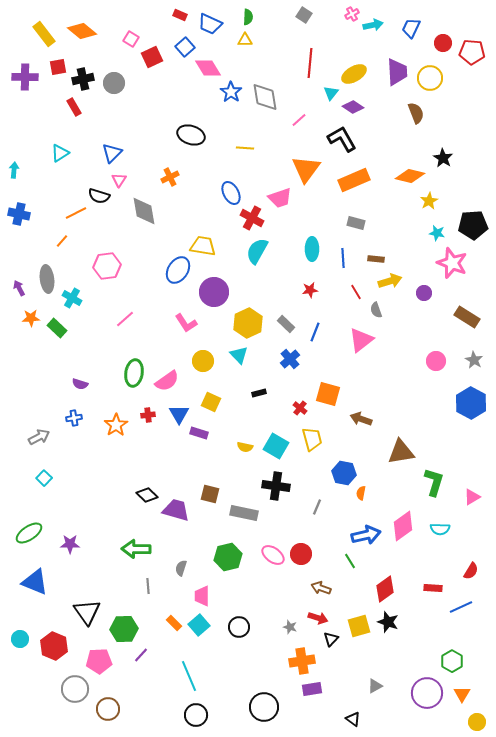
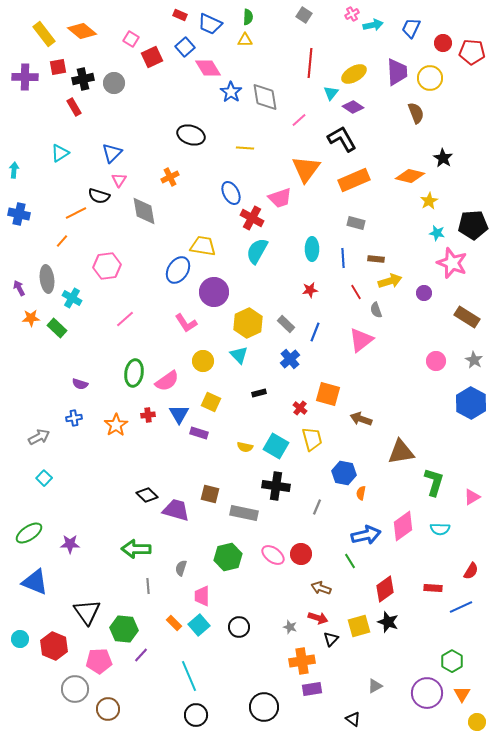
green hexagon at (124, 629): rotated 8 degrees clockwise
